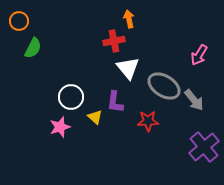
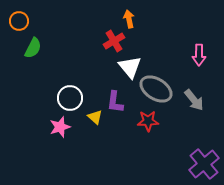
red cross: rotated 20 degrees counterclockwise
pink arrow: rotated 30 degrees counterclockwise
white triangle: moved 2 px right, 1 px up
gray ellipse: moved 8 px left, 3 px down
white circle: moved 1 px left, 1 px down
purple cross: moved 17 px down
